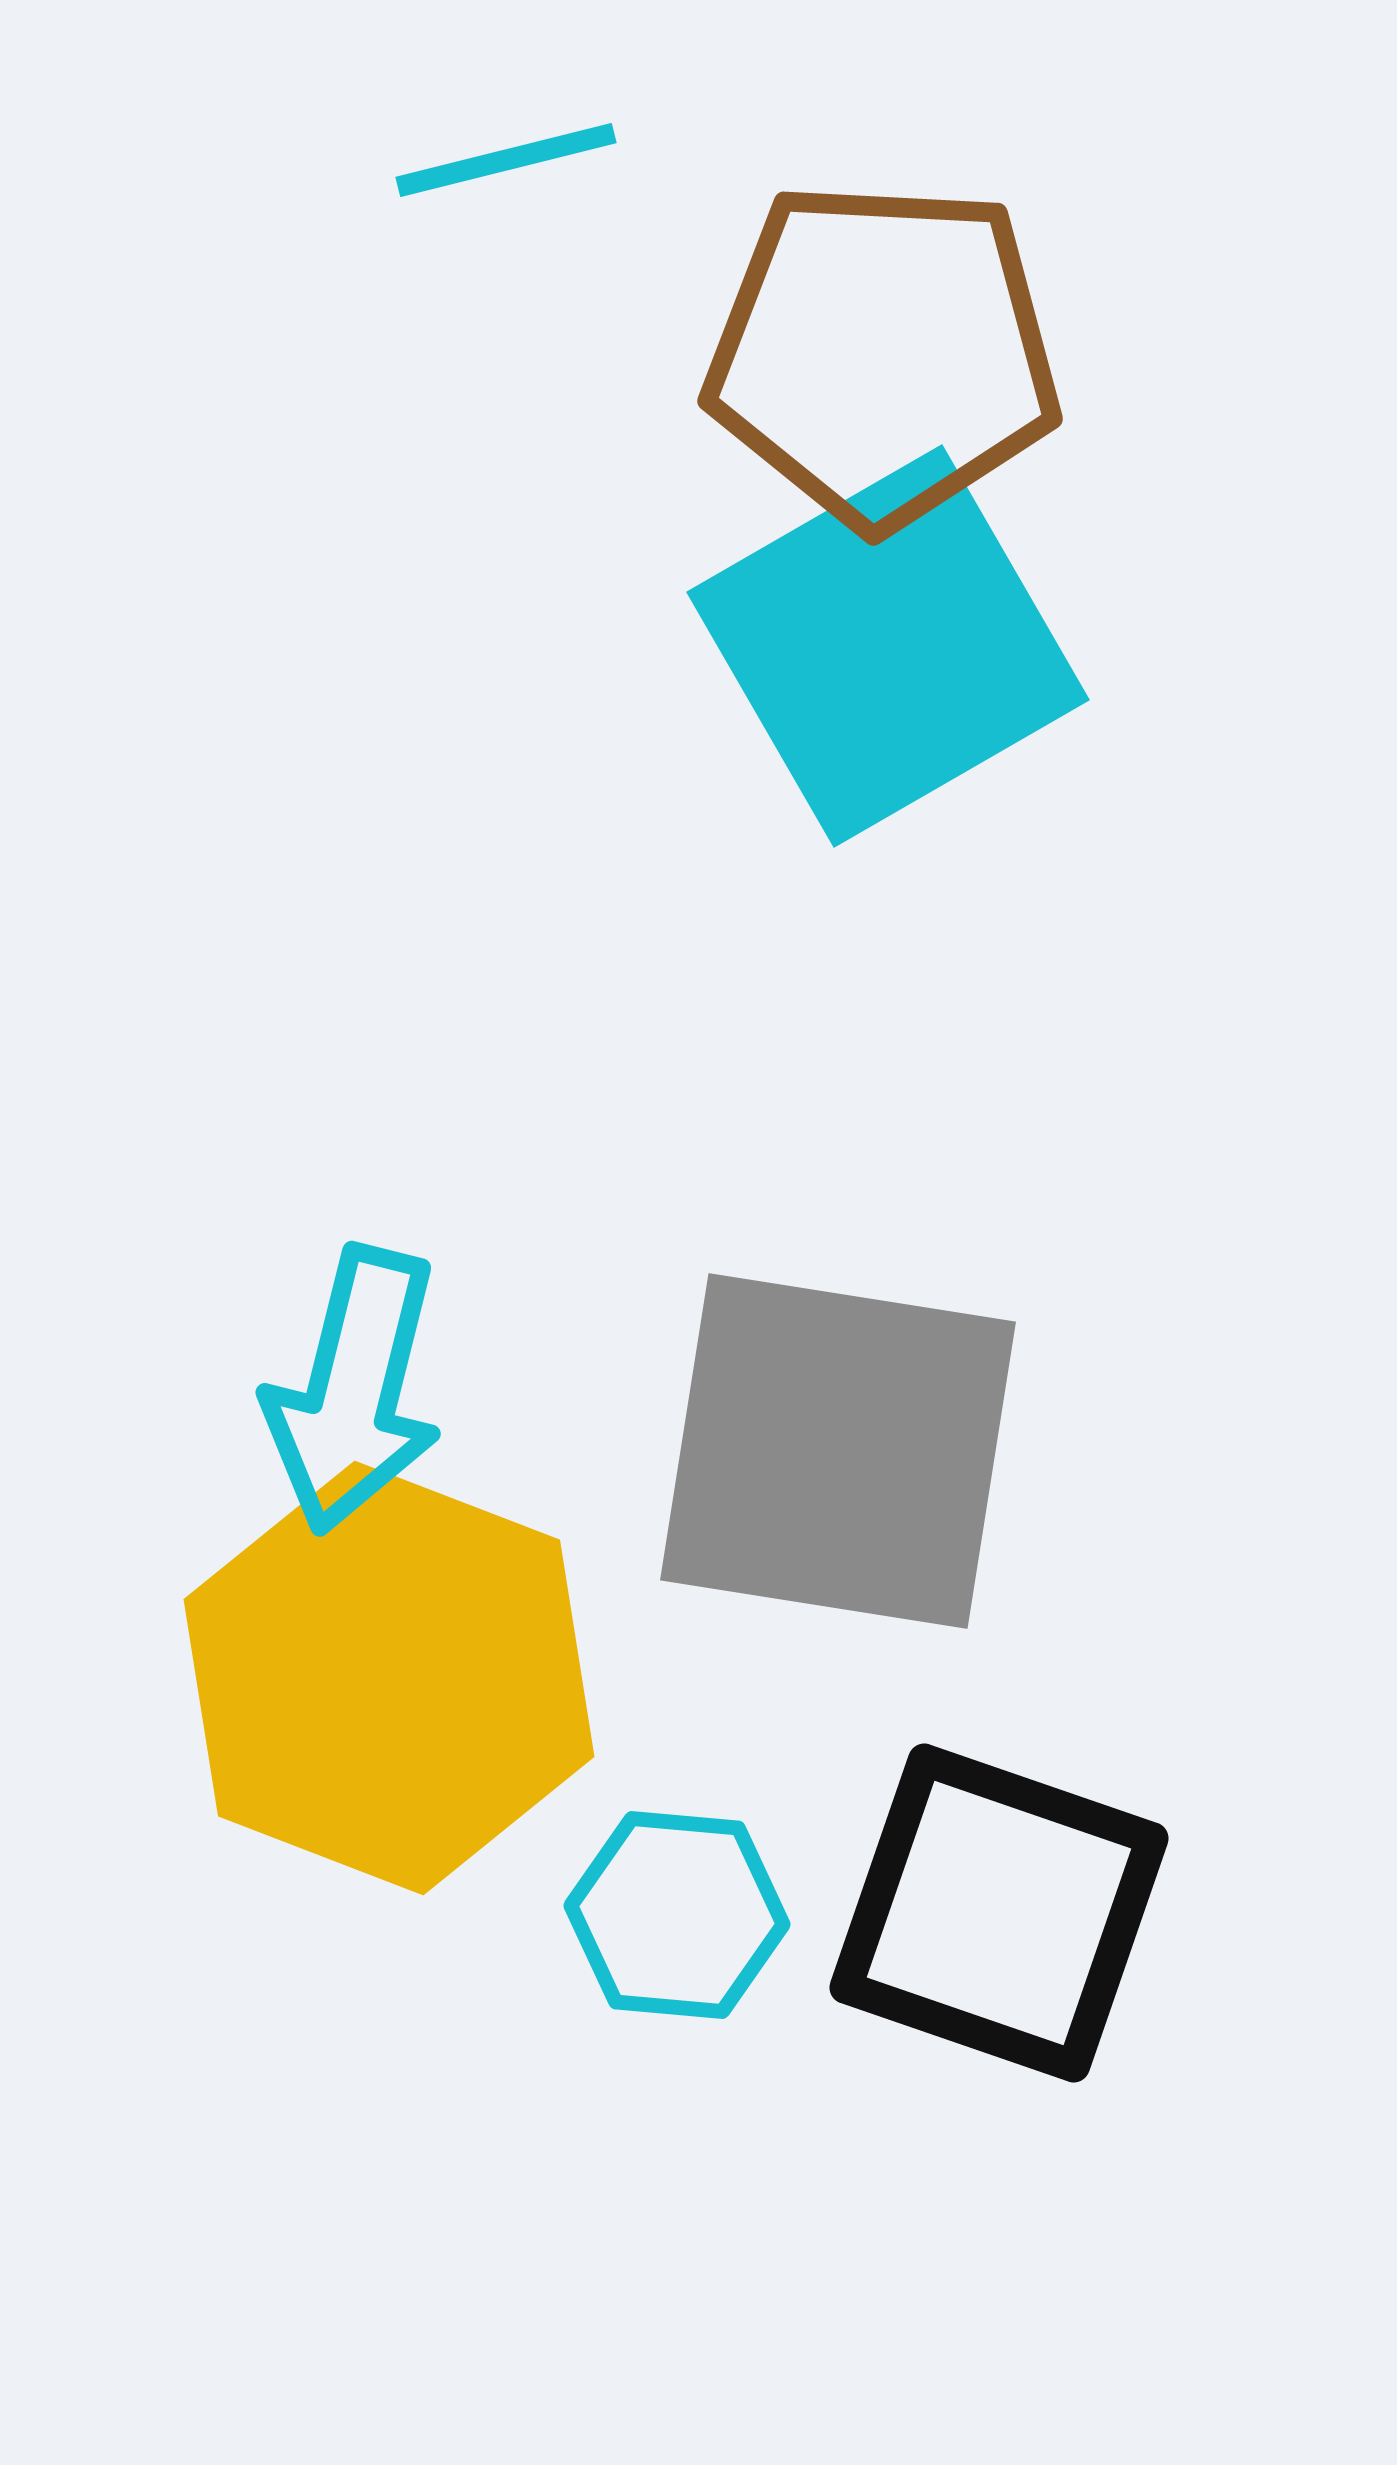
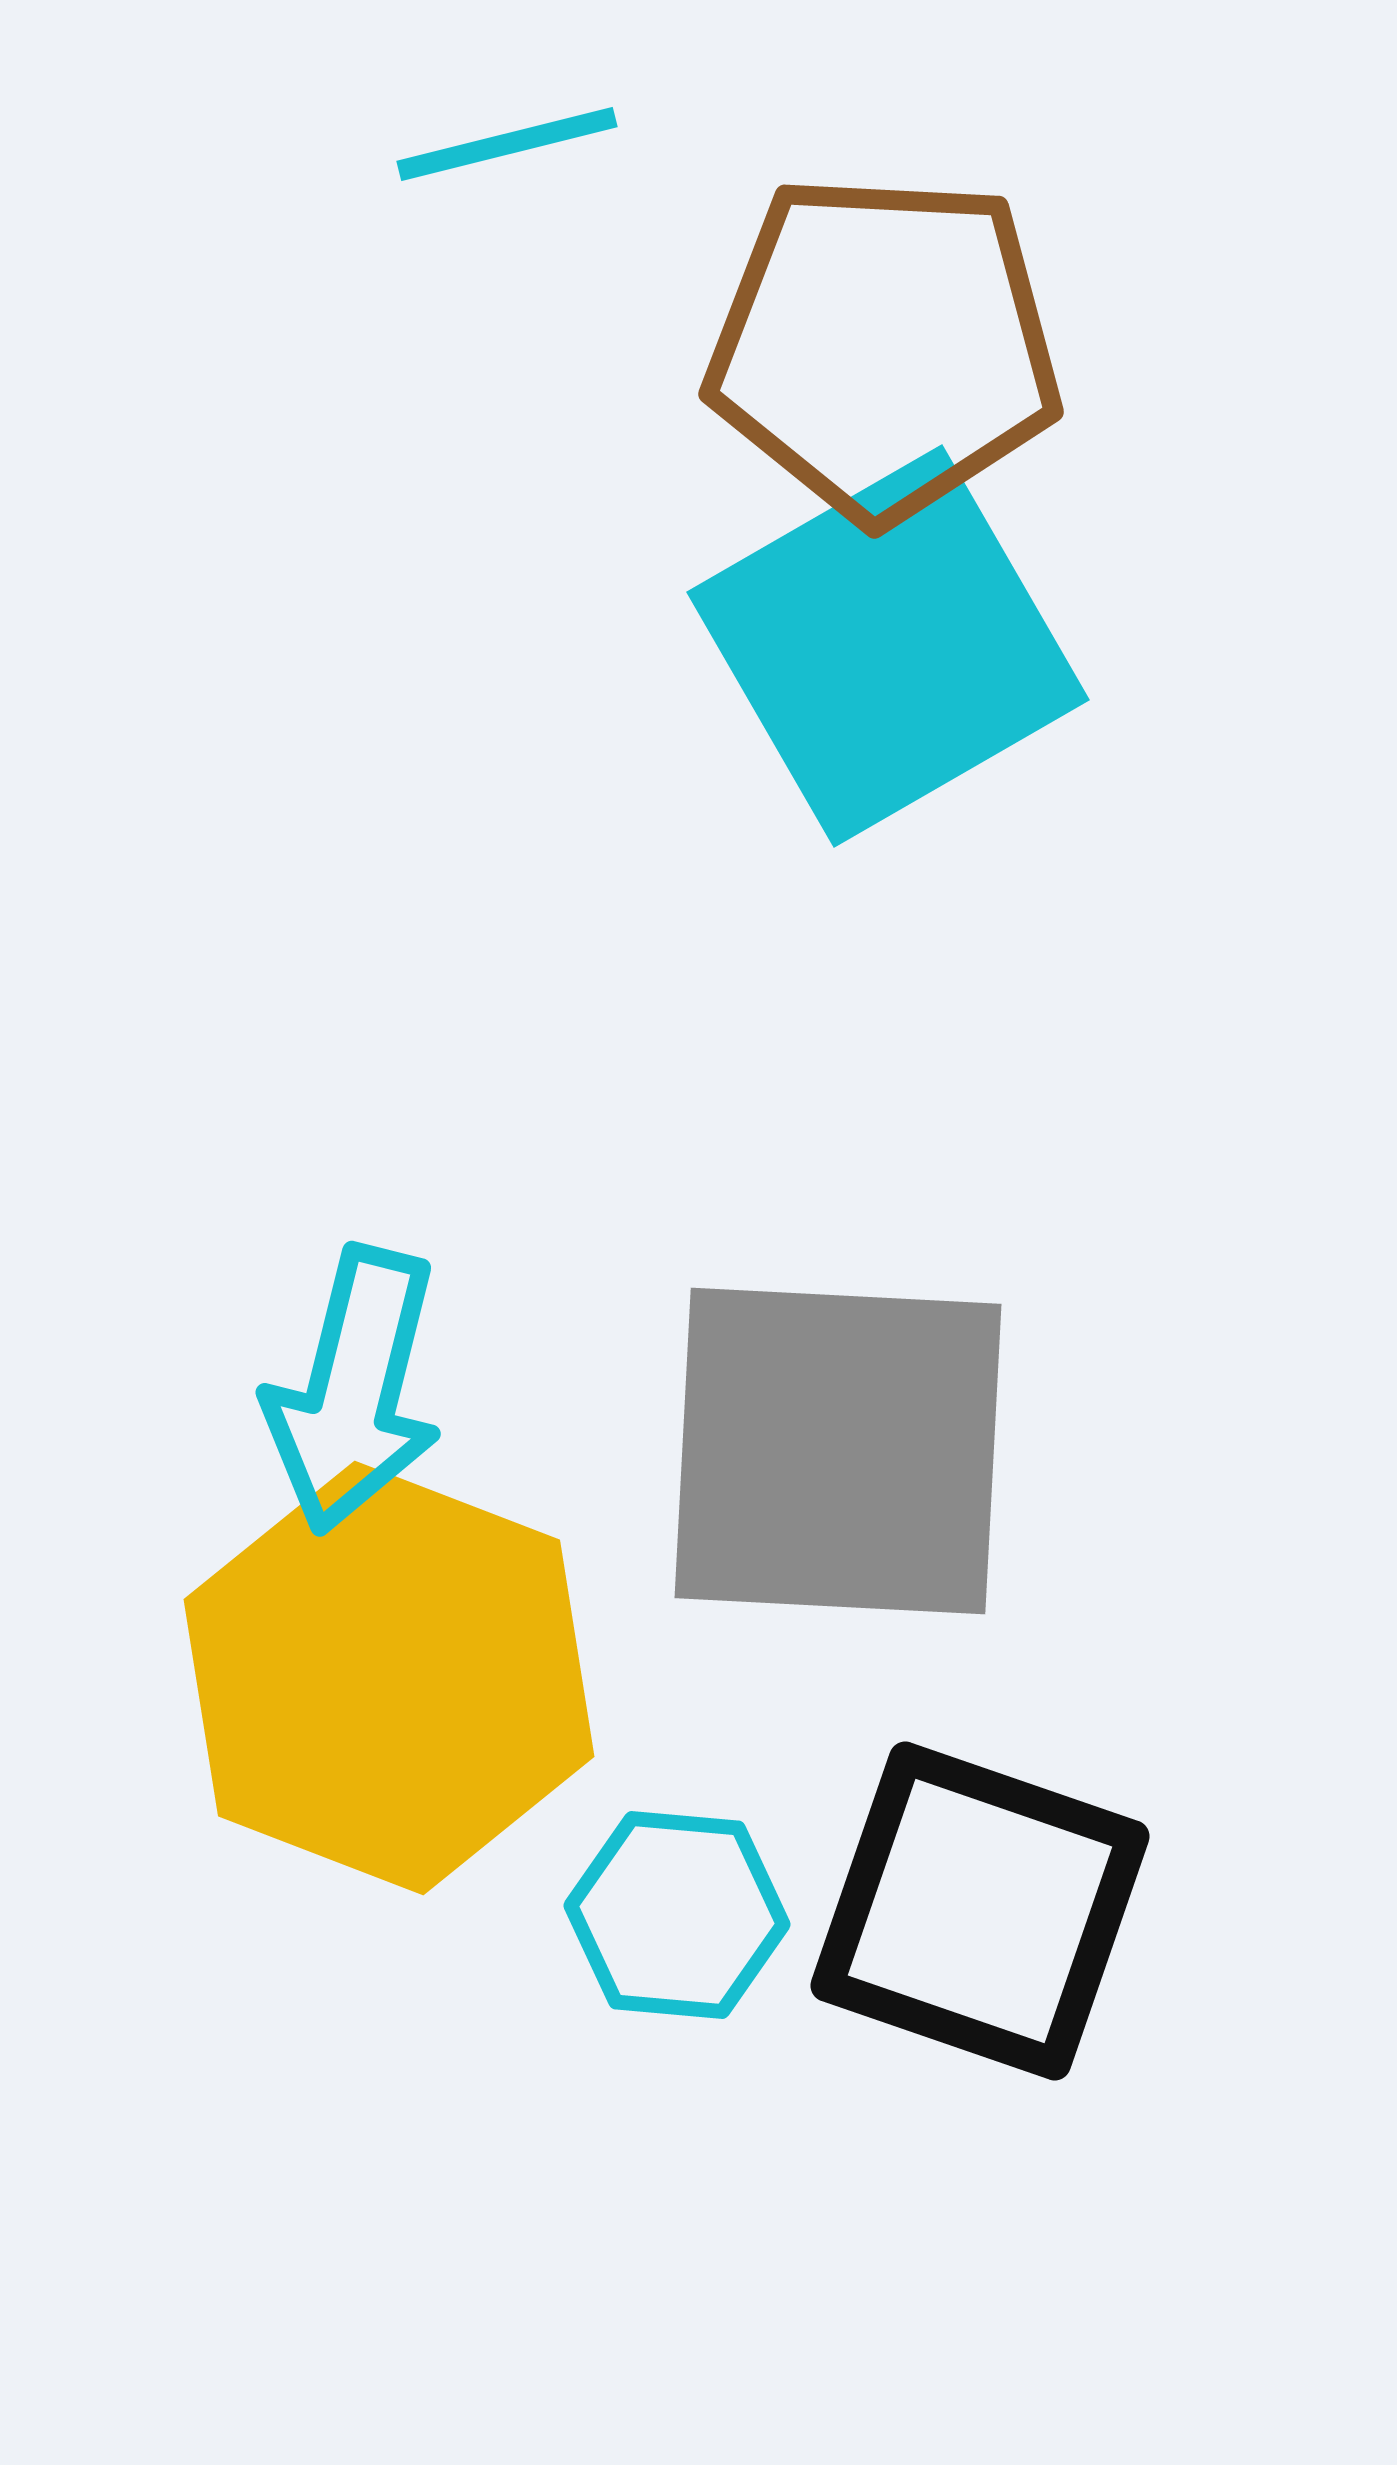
cyan line: moved 1 px right, 16 px up
brown pentagon: moved 1 px right, 7 px up
gray square: rotated 6 degrees counterclockwise
black square: moved 19 px left, 2 px up
